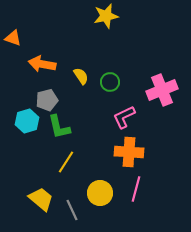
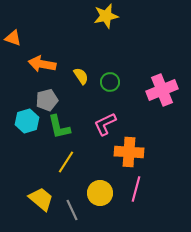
pink L-shape: moved 19 px left, 7 px down
